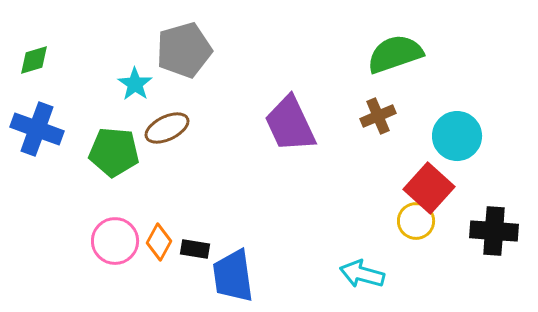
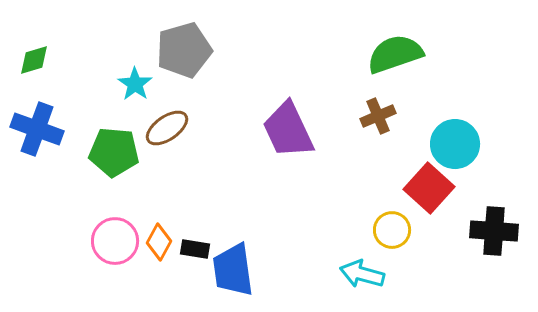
purple trapezoid: moved 2 px left, 6 px down
brown ellipse: rotated 9 degrees counterclockwise
cyan circle: moved 2 px left, 8 px down
yellow circle: moved 24 px left, 9 px down
blue trapezoid: moved 6 px up
